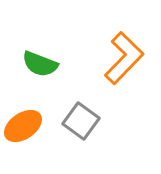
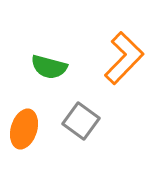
green semicircle: moved 9 px right, 3 px down; rotated 6 degrees counterclockwise
orange ellipse: moved 1 px right, 3 px down; rotated 39 degrees counterclockwise
